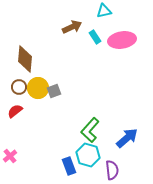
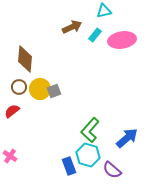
cyan rectangle: moved 2 px up; rotated 72 degrees clockwise
yellow circle: moved 2 px right, 1 px down
red semicircle: moved 3 px left
pink cross: rotated 16 degrees counterclockwise
purple semicircle: rotated 138 degrees clockwise
